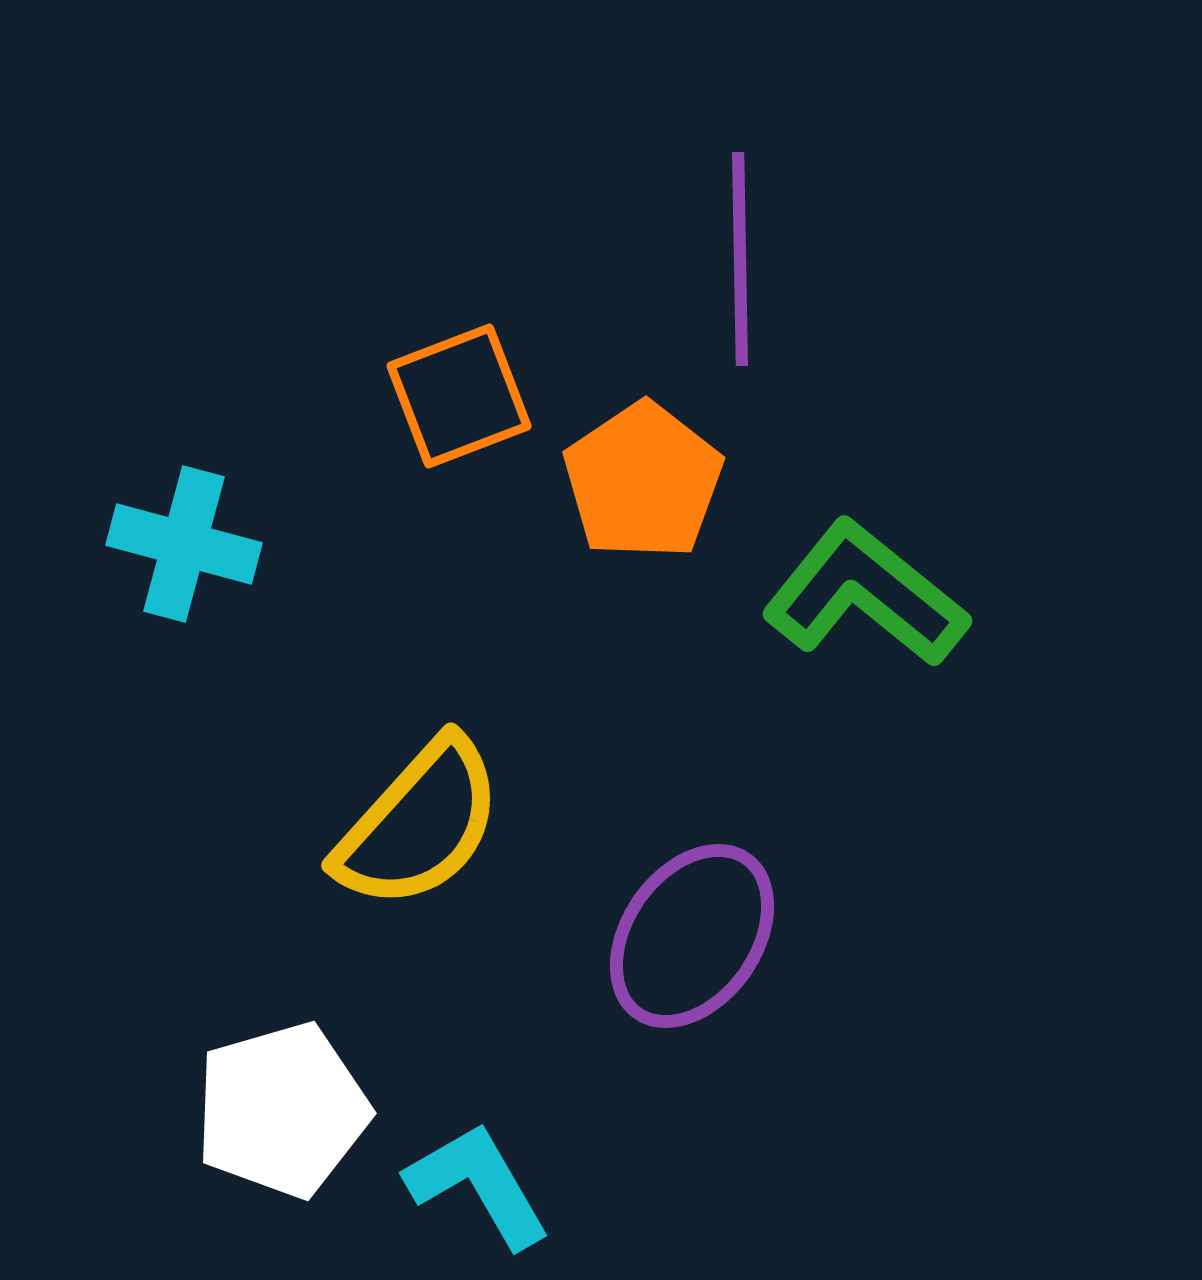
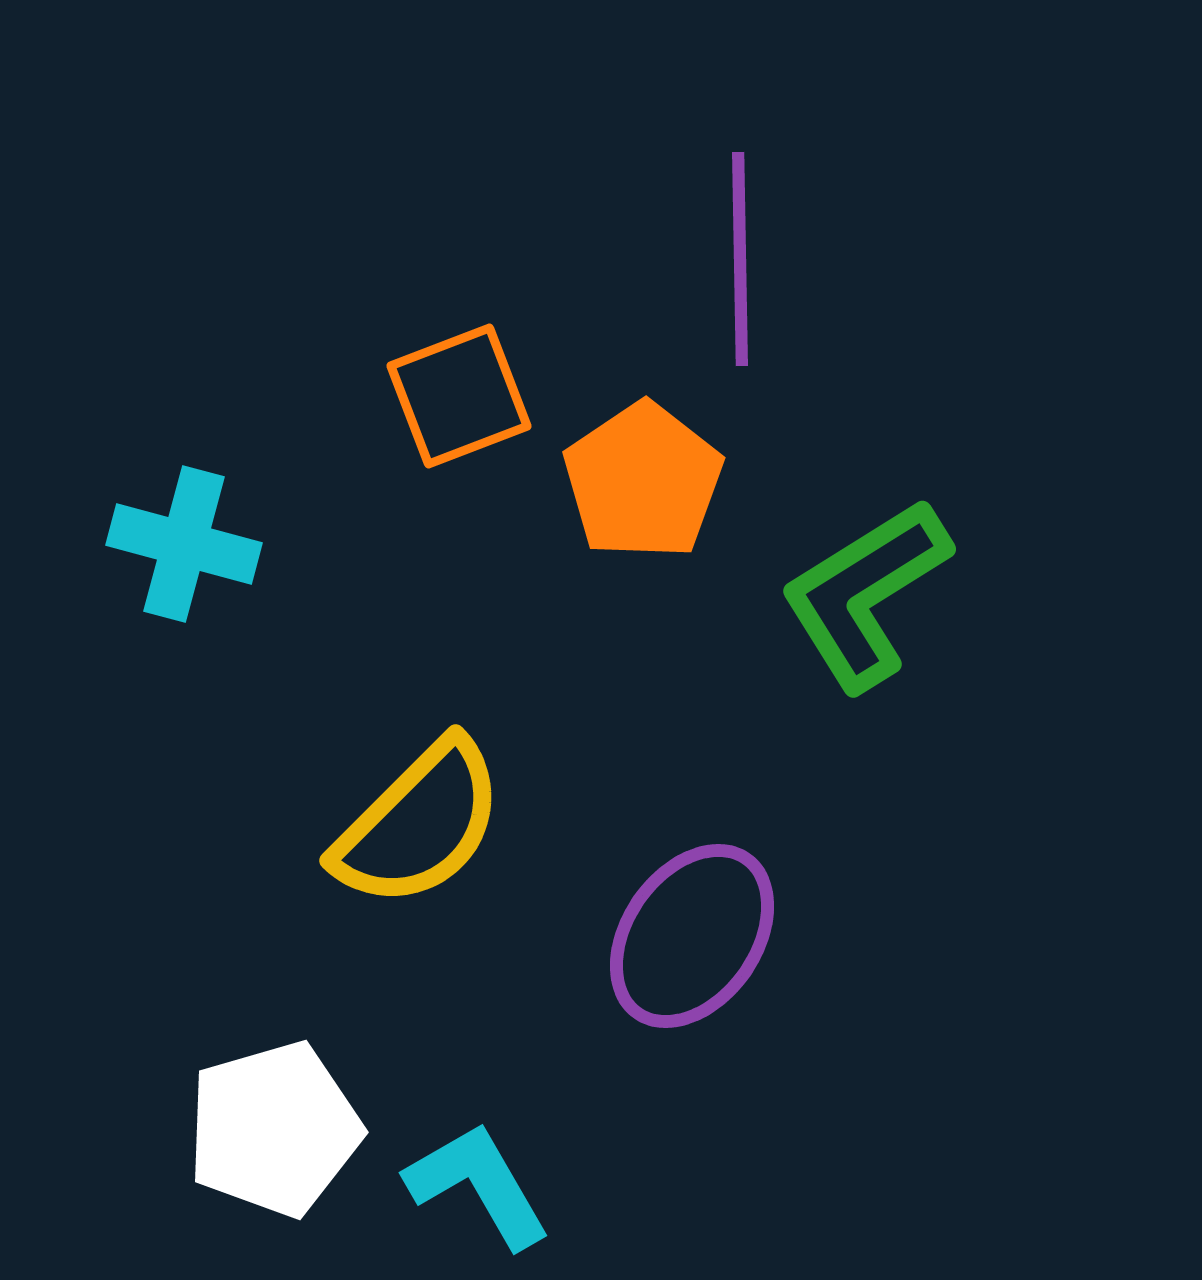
green L-shape: rotated 71 degrees counterclockwise
yellow semicircle: rotated 3 degrees clockwise
white pentagon: moved 8 px left, 19 px down
